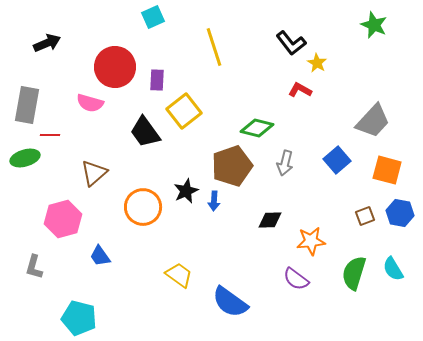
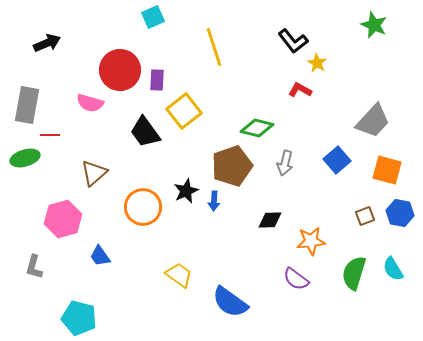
black L-shape: moved 2 px right, 2 px up
red circle: moved 5 px right, 3 px down
